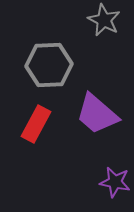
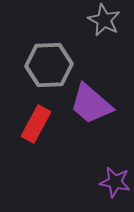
purple trapezoid: moved 6 px left, 10 px up
